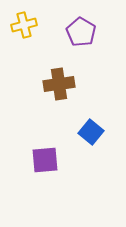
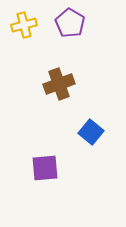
purple pentagon: moved 11 px left, 9 px up
brown cross: rotated 12 degrees counterclockwise
purple square: moved 8 px down
